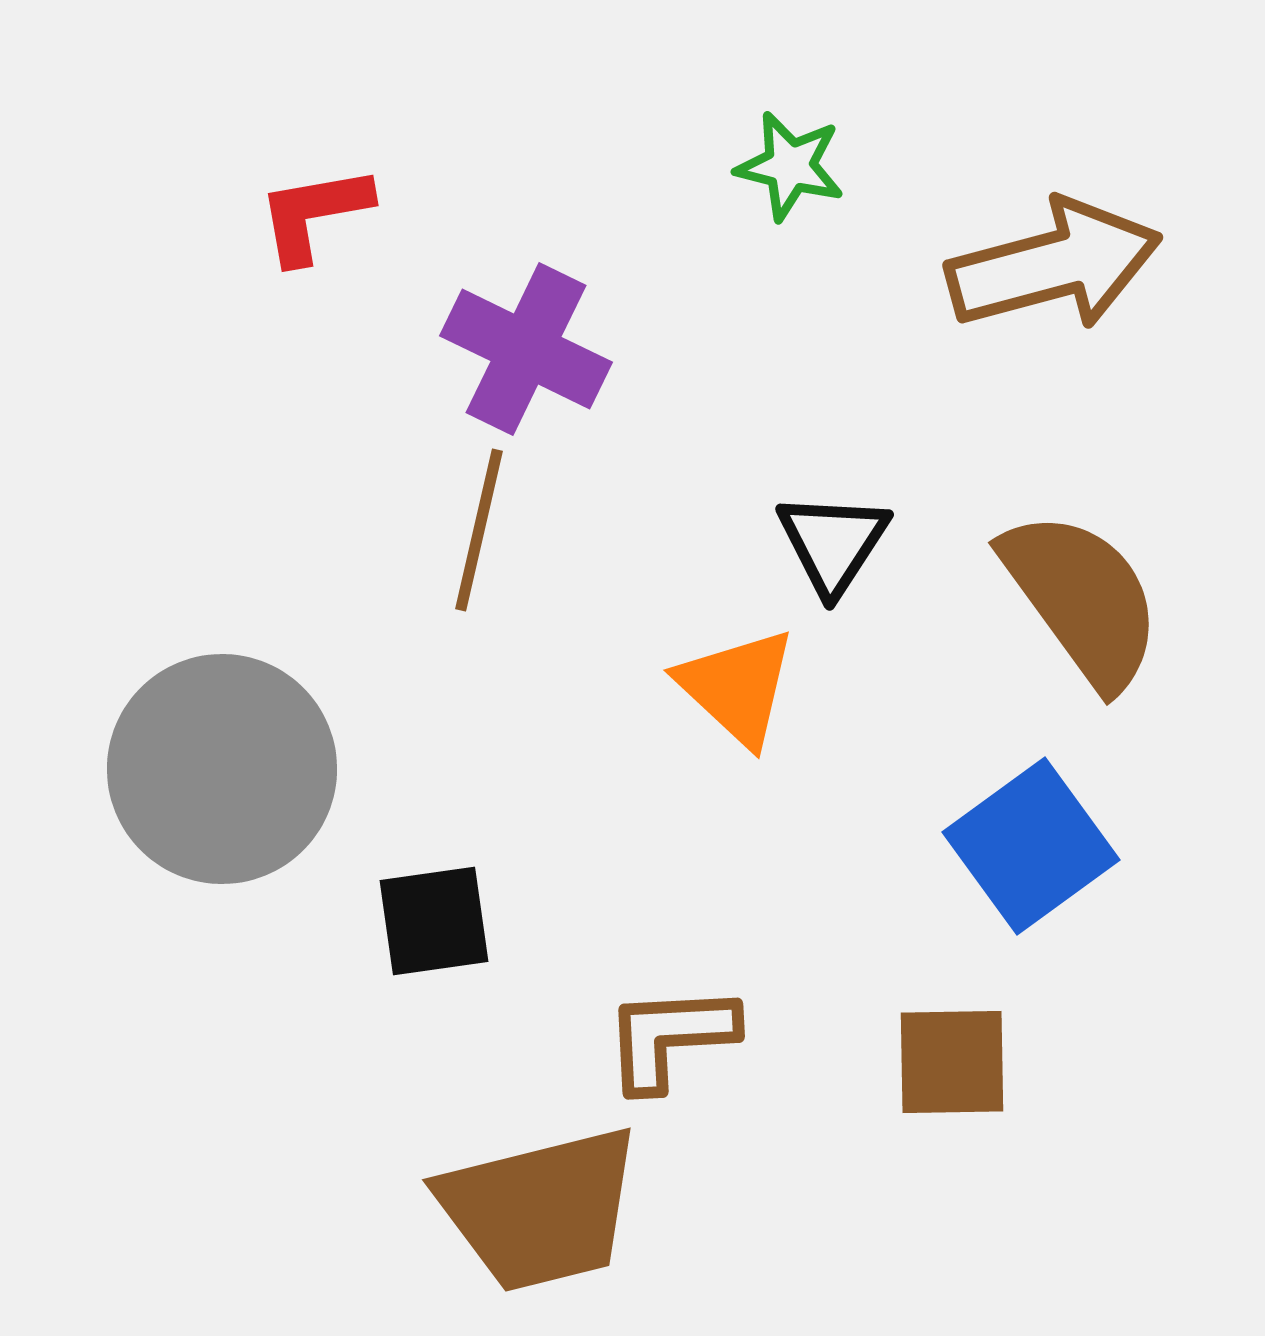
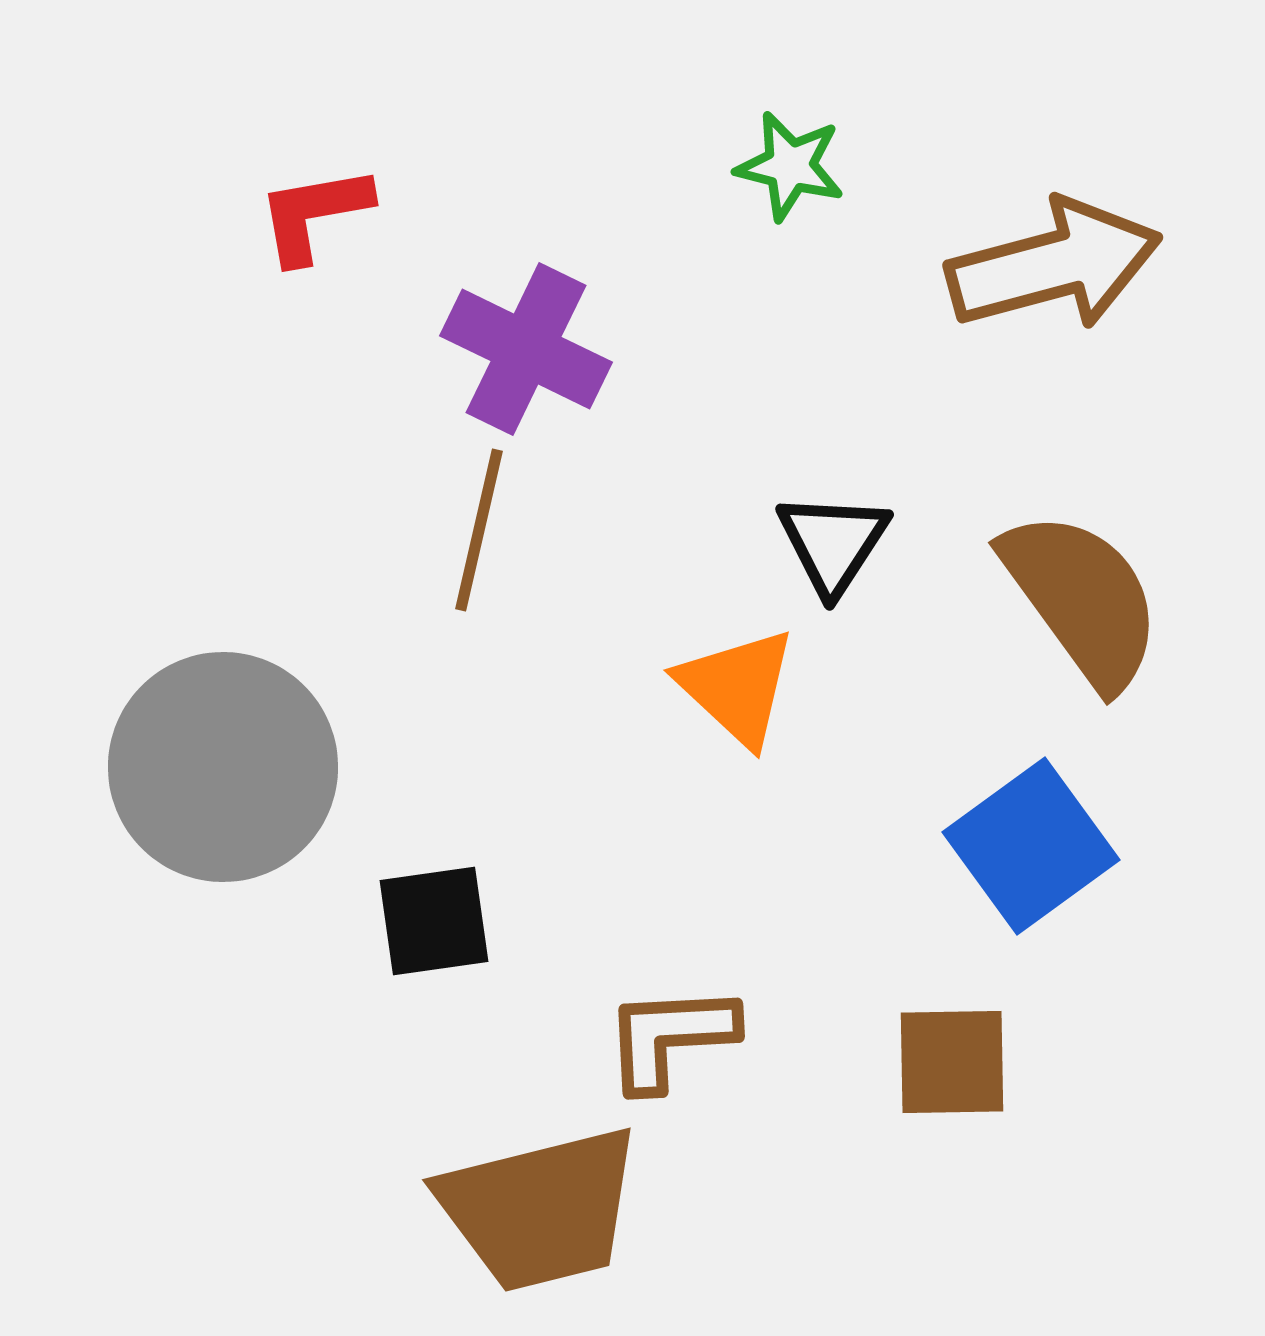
gray circle: moved 1 px right, 2 px up
